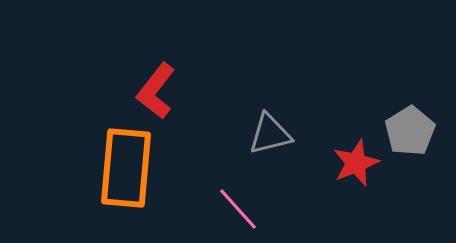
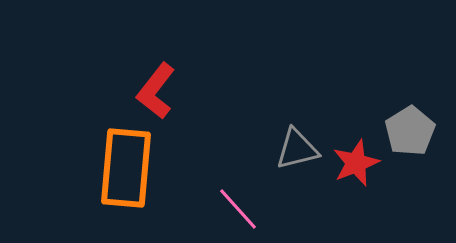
gray triangle: moved 27 px right, 15 px down
